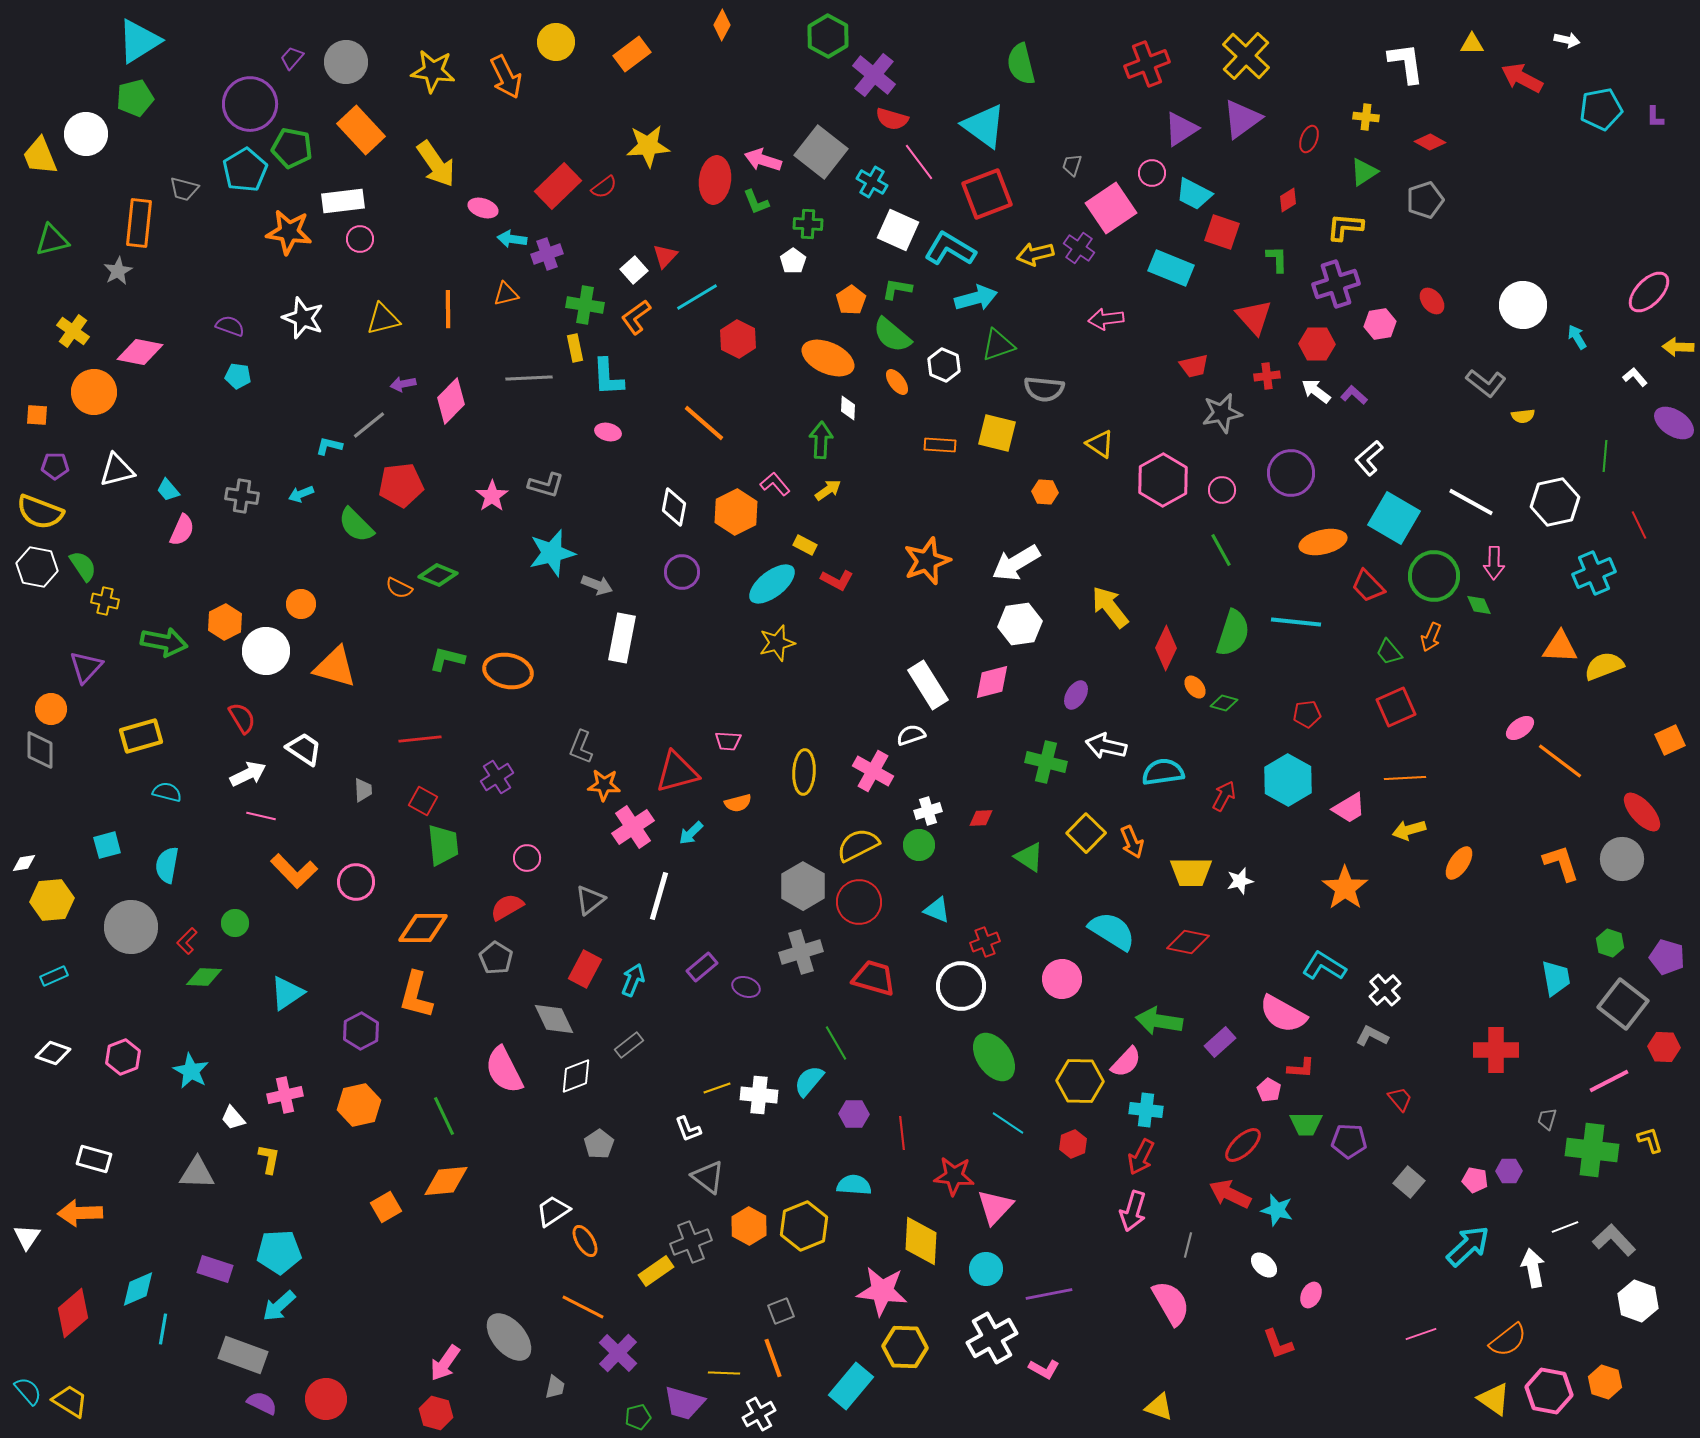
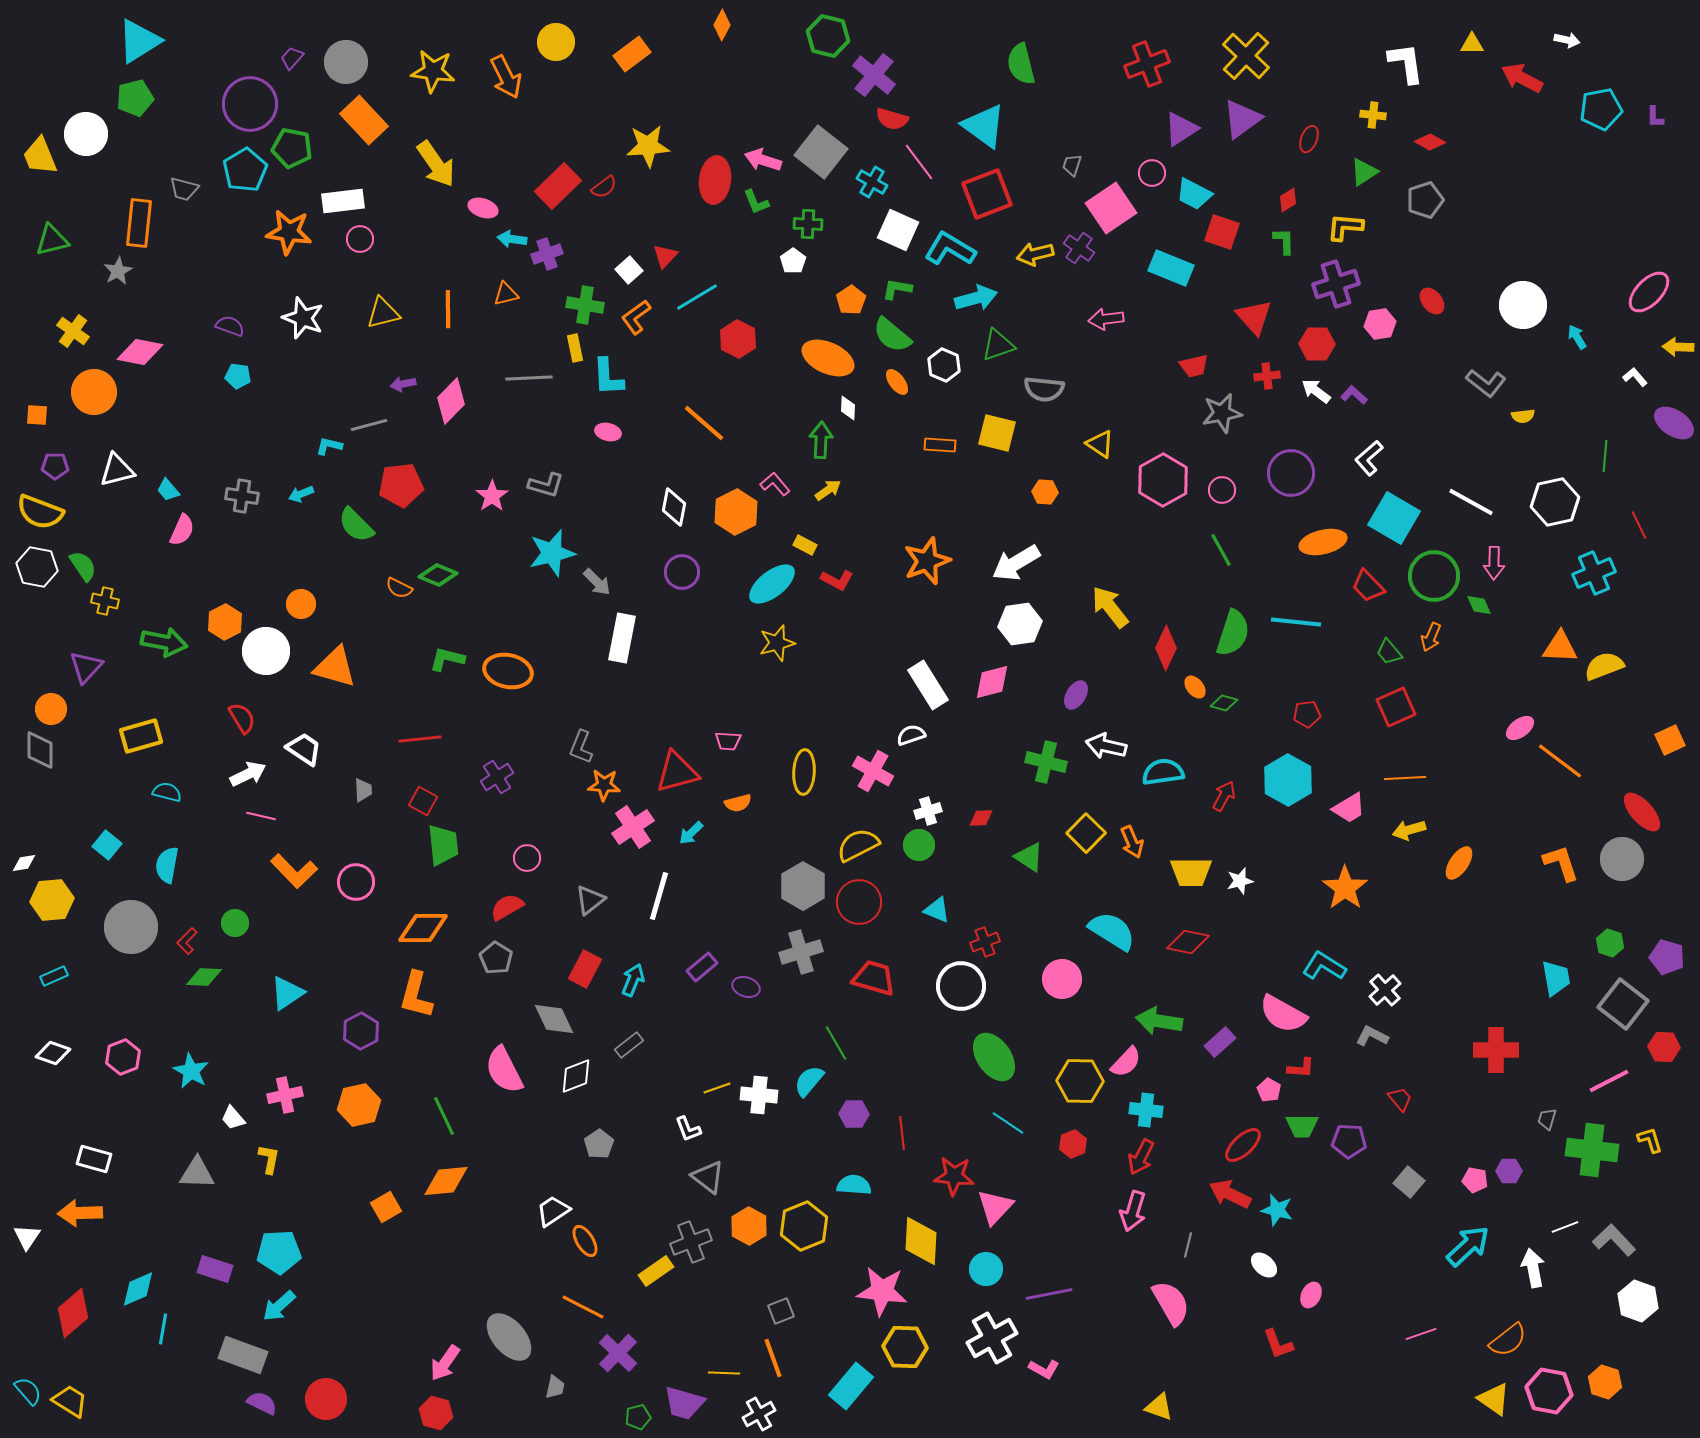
green hexagon at (828, 36): rotated 15 degrees counterclockwise
yellow cross at (1366, 117): moved 7 px right, 2 px up
orange rectangle at (361, 130): moved 3 px right, 10 px up
green L-shape at (1277, 259): moved 7 px right, 18 px up
white square at (634, 270): moved 5 px left
yellow triangle at (383, 319): moved 6 px up
gray line at (369, 425): rotated 24 degrees clockwise
gray arrow at (597, 585): moved 3 px up; rotated 24 degrees clockwise
cyan square at (107, 845): rotated 36 degrees counterclockwise
green trapezoid at (1306, 1124): moved 4 px left, 2 px down
